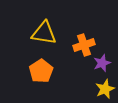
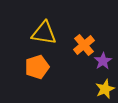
orange cross: rotated 20 degrees counterclockwise
purple star: moved 1 px right, 2 px up; rotated 12 degrees counterclockwise
orange pentagon: moved 4 px left, 4 px up; rotated 15 degrees clockwise
